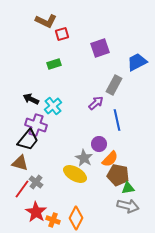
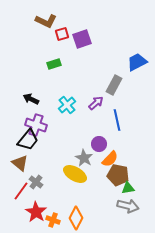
purple square: moved 18 px left, 9 px up
cyan cross: moved 14 px right, 1 px up
brown triangle: rotated 24 degrees clockwise
red line: moved 1 px left, 2 px down
